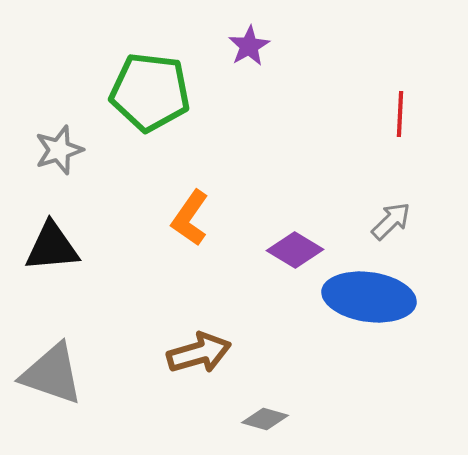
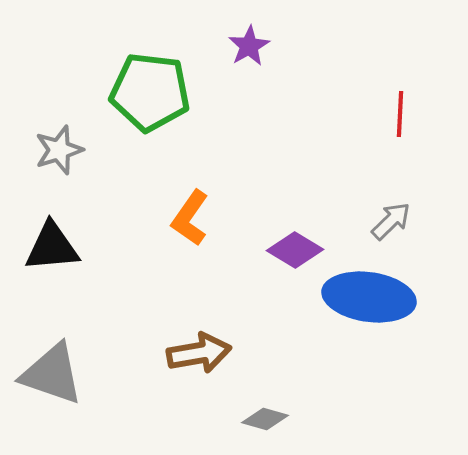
brown arrow: rotated 6 degrees clockwise
